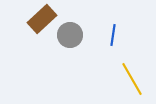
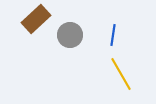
brown rectangle: moved 6 px left
yellow line: moved 11 px left, 5 px up
